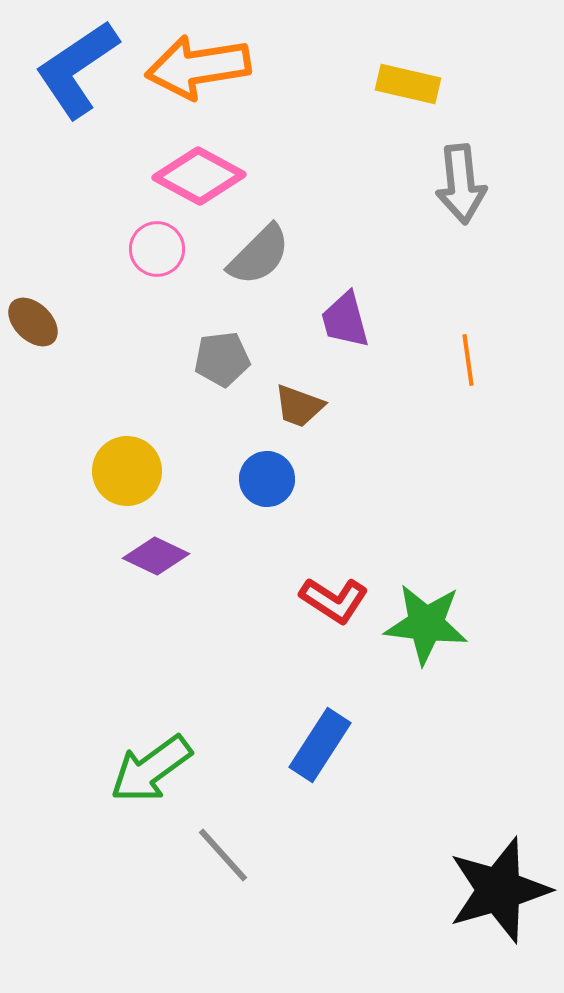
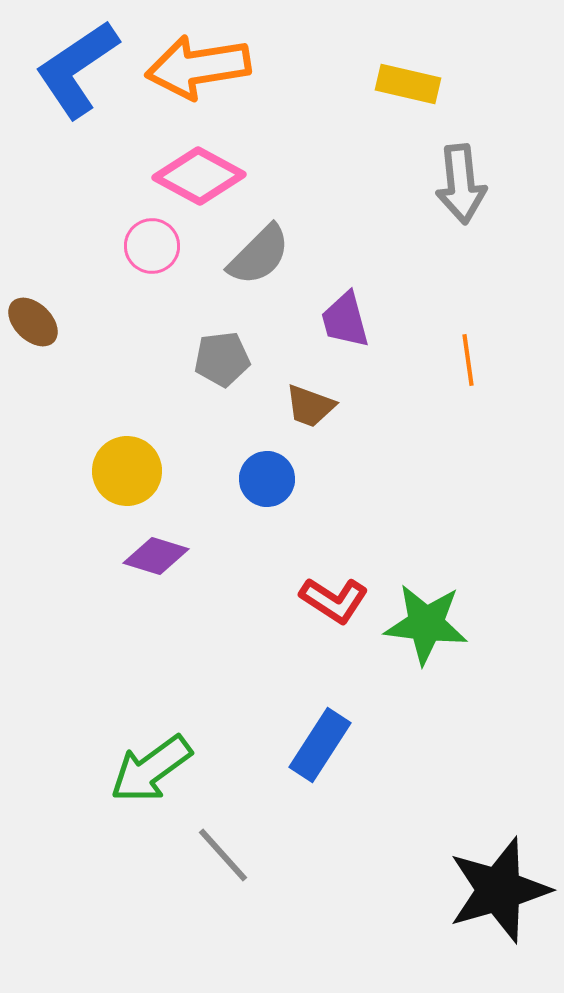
pink circle: moved 5 px left, 3 px up
brown trapezoid: moved 11 px right
purple diamond: rotated 8 degrees counterclockwise
